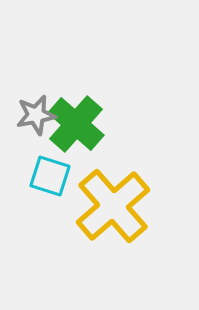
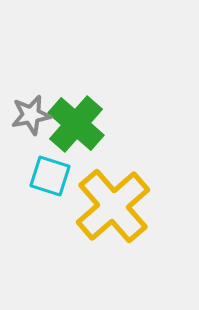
gray star: moved 5 px left
